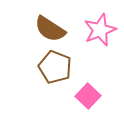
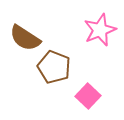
brown semicircle: moved 25 px left, 9 px down
brown pentagon: moved 1 px left
